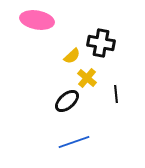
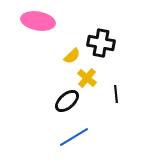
pink ellipse: moved 1 px right, 1 px down
blue line: moved 5 px up; rotated 12 degrees counterclockwise
